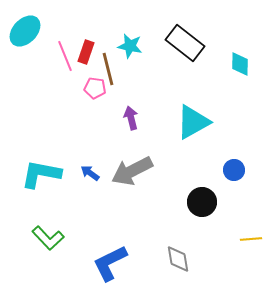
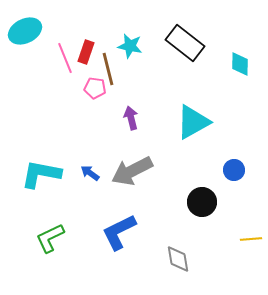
cyan ellipse: rotated 20 degrees clockwise
pink line: moved 2 px down
green L-shape: moved 2 px right; rotated 108 degrees clockwise
blue L-shape: moved 9 px right, 31 px up
